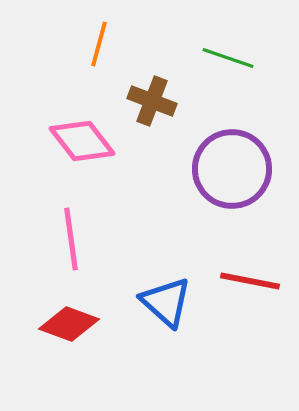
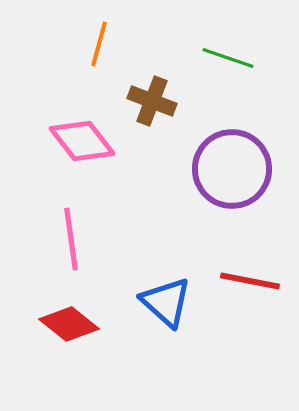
red diamond: rotated 18 degrees clockwise
